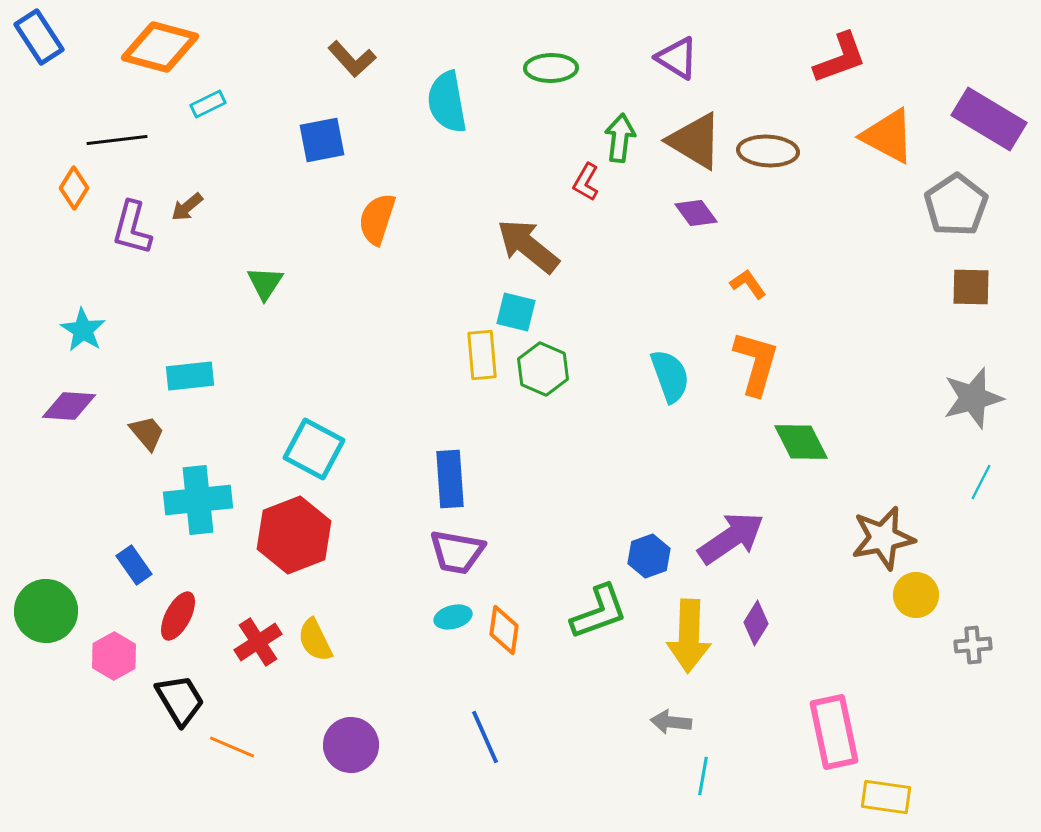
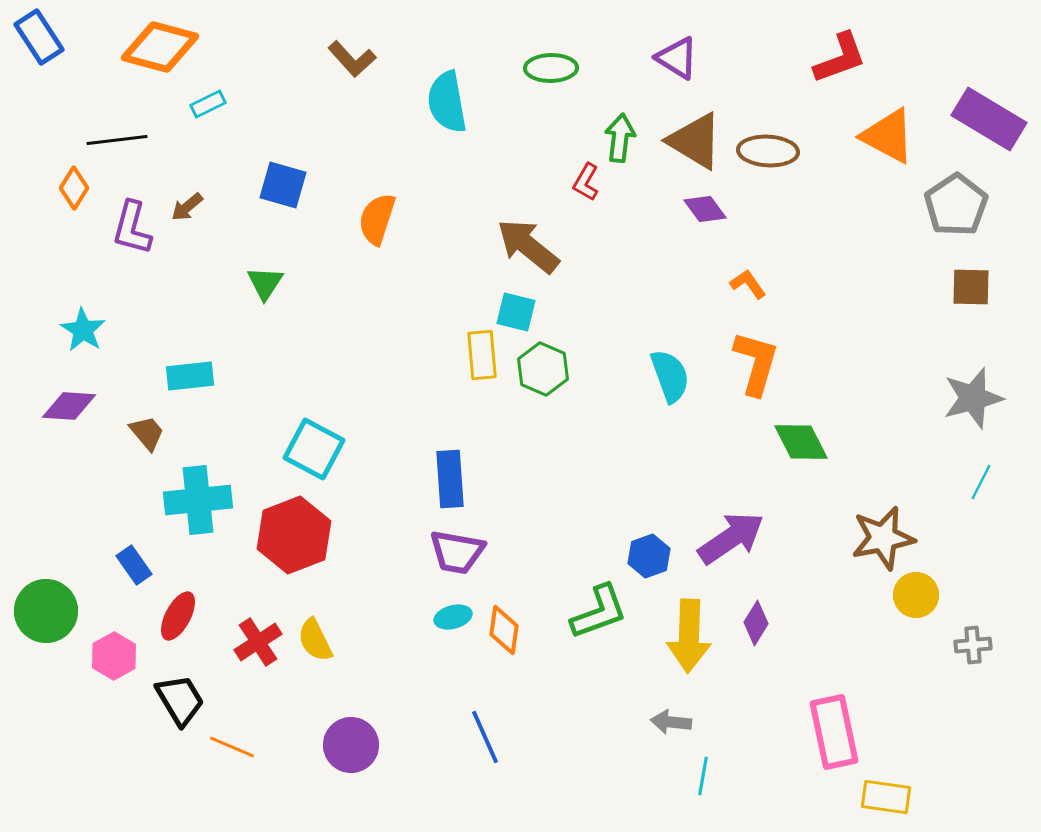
blue square at (322, 140): moved 39 px left, 45 px down; rotated 27 degrees clockwise
purple diamond at (696, 213): moved 9 px right, 4 px up
